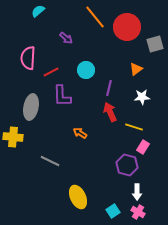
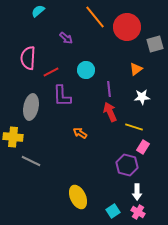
purple line: moved 1 px down; rotated 21 degrees counterclockwise
gray line: moved 19 px left
